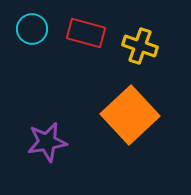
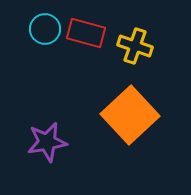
cyan circle: moved 13 px right
yellow cross: moved 5 px left
